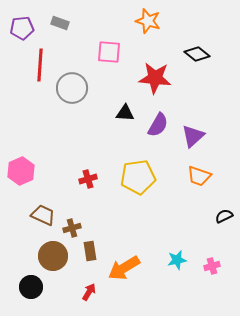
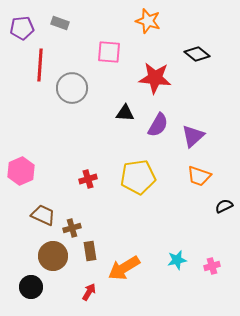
black semicircle: moved 10 px up
